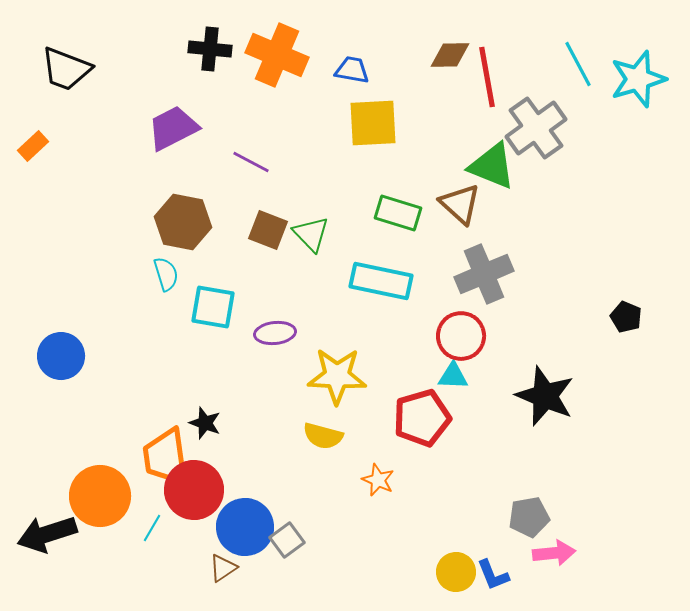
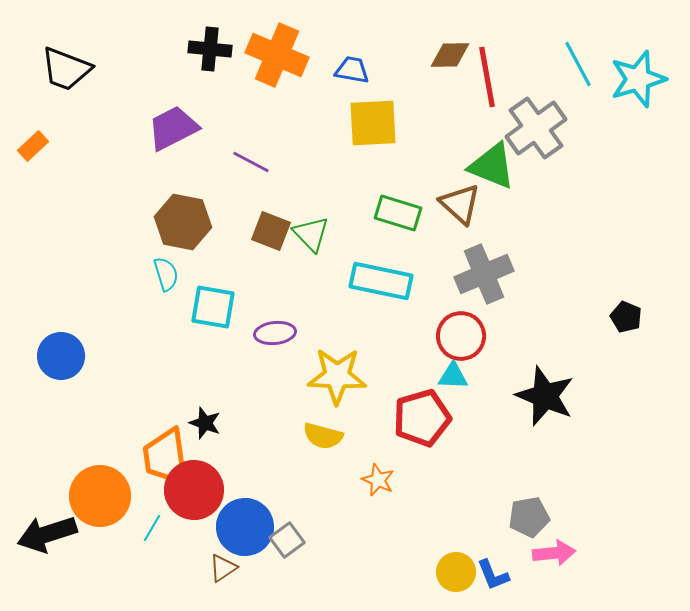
brown square at (268, 230): moved 3 px right, 1 px down
